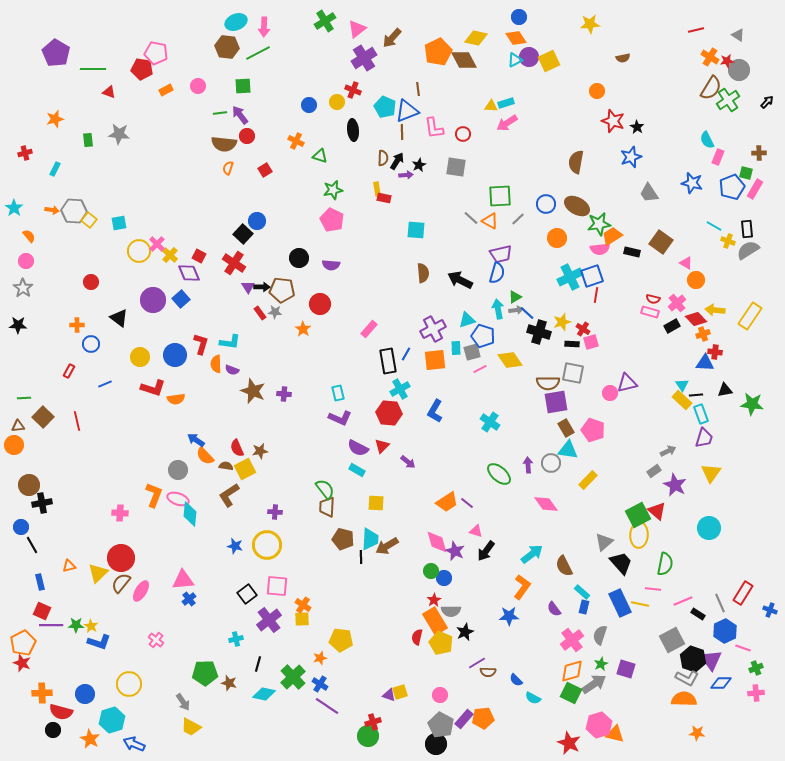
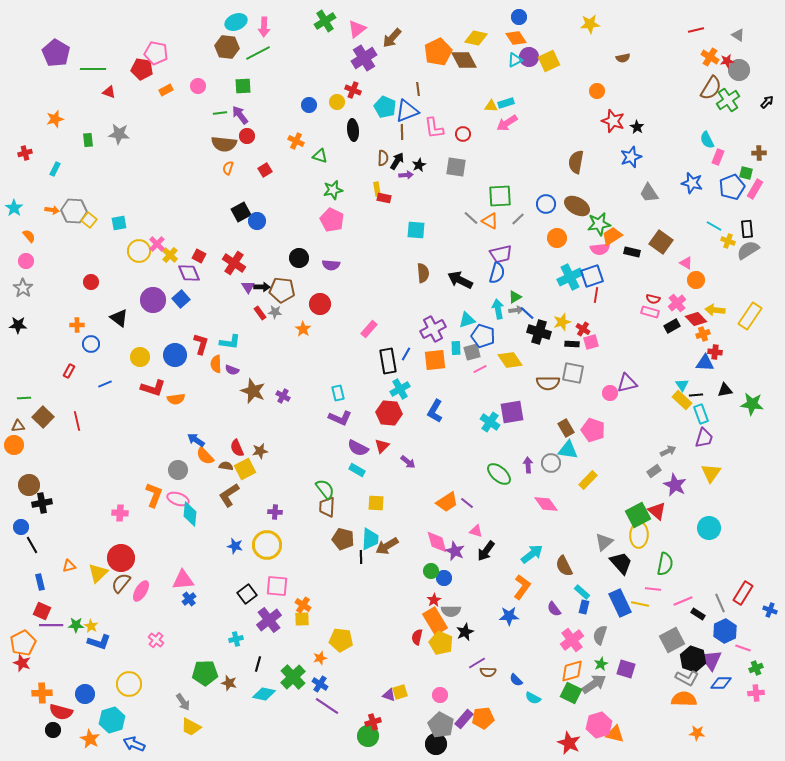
black square at (243, 234): moved 2 px left, 22 px up; rotated 18 degrees clockwise
purple cross at (284, 394): moved 1 px left, 2 px down; rotated 24 degrees clockwise
purple square at (556, 402): moved 44 px left, 10 px down
